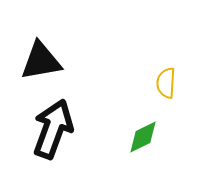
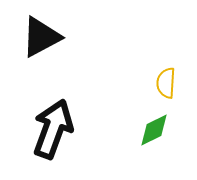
black triangle: moved 24 px up; rotated 18 degrees counterclockwise
green diamond: moved 11 px right, 7 px up
